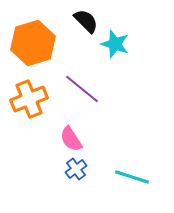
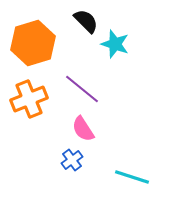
pink semicircle: moved 12 px right, 10 px up
blue cross: moved 4 px left, 9 px up
